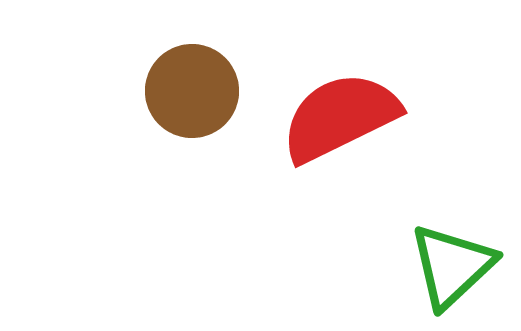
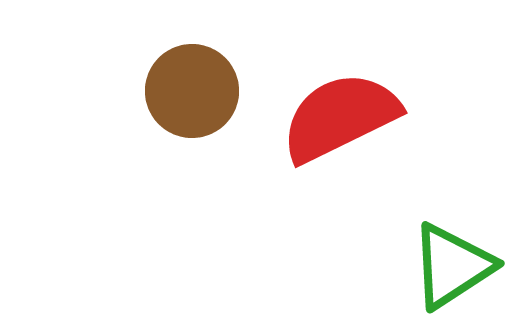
green triangle: rotated 10 degrees clockwise
